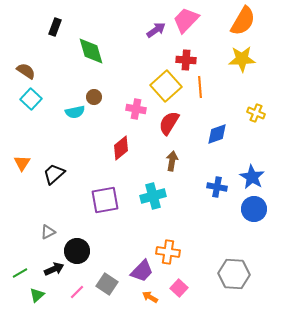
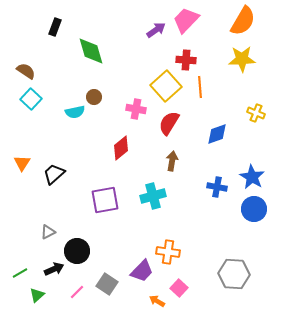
orange arrow: moved 7 px right, 4 px down
